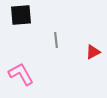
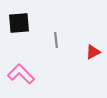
black square: moved 2 px left, 8 px down
pink L-shape: rotated 16 degrees counterclockwise
